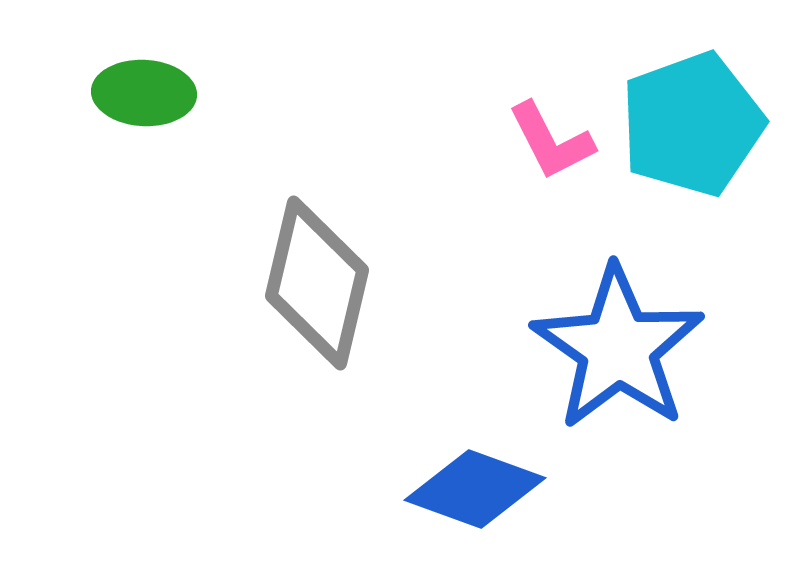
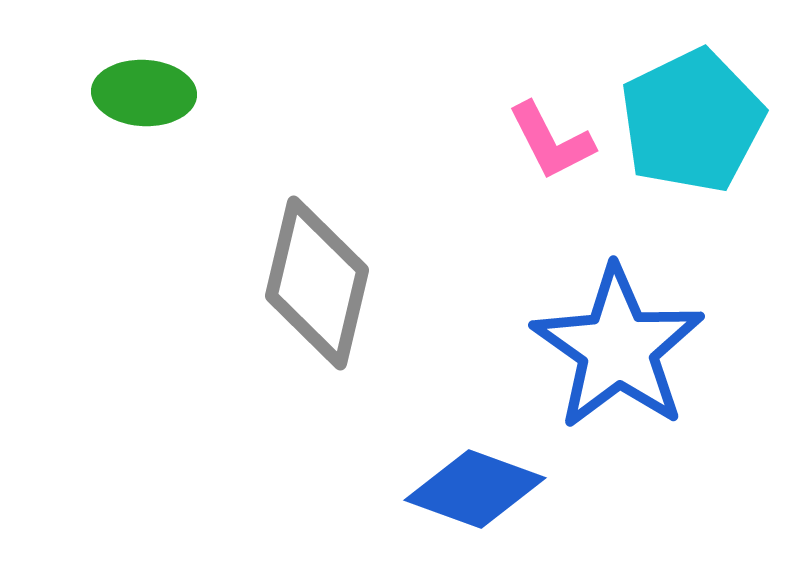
cyan pentagon: moved 3 px up; rotated 6 degrees counterclockwise
